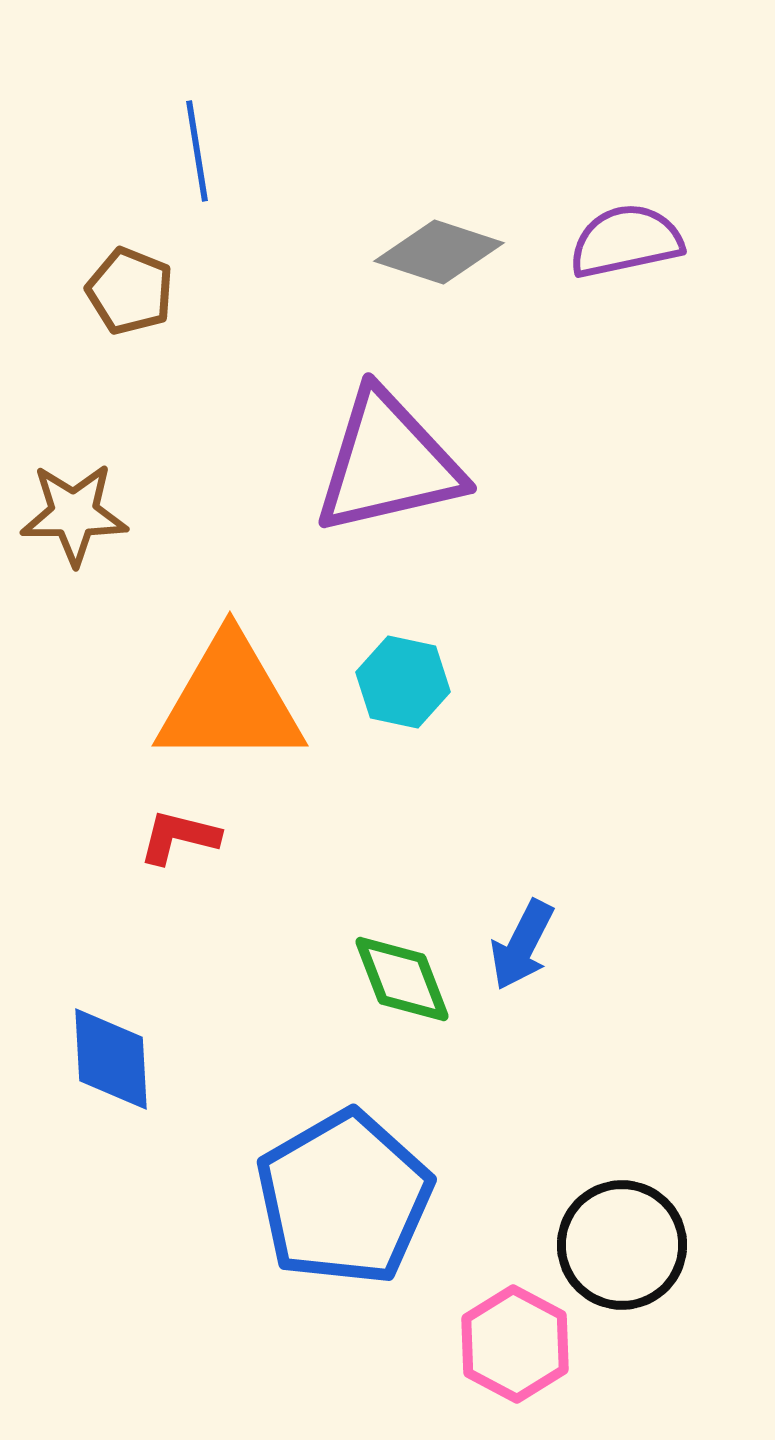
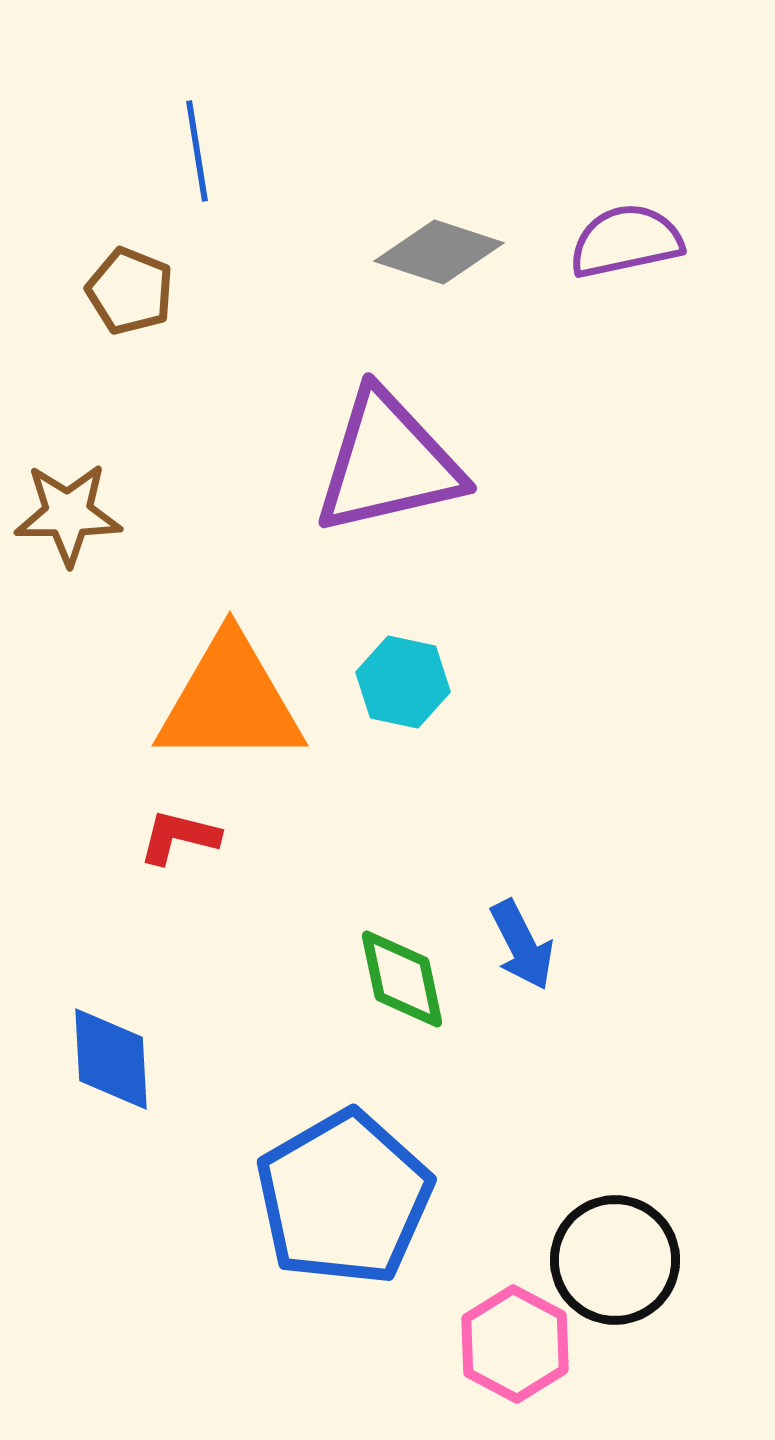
brown star: moved 6 px left
blue arrow: rotated 54 degrees counterclockwise
green diamond: rotated 9 degrees clockwise
black circle: moved 7 px left, 15 px down
